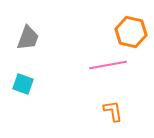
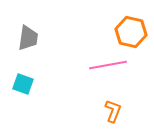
gray trapezoid: rotated 12 degrees counterclockwise
orange L-shape: rotated 30 degrees clockwise
